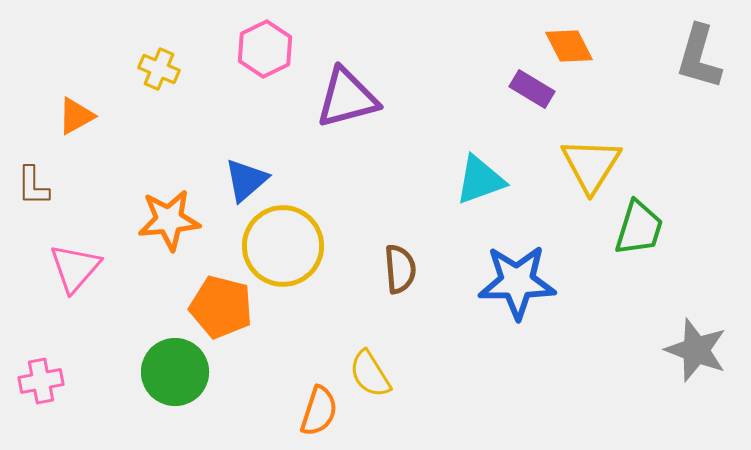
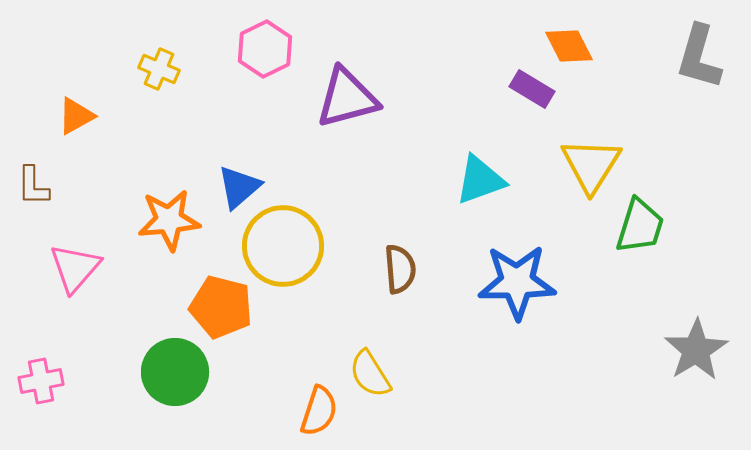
blue triangle: moved 7 px left, 7 px down
green trapezoid: moved 1 px right, 2 px up
gray star: rotated 20 degrees clockwise
